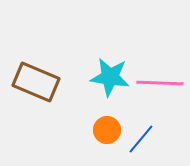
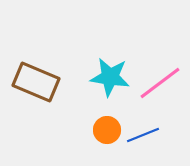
pink line: rotated 39 degrees counterclockwise
blue line: moved 2 px right, 4 px up; rotated 28 degrees clockwise
